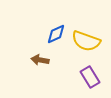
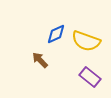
brown arrow: rotated 36 degrees clockwise
purple rectangle: rotated 20 degrees counterclockwise
